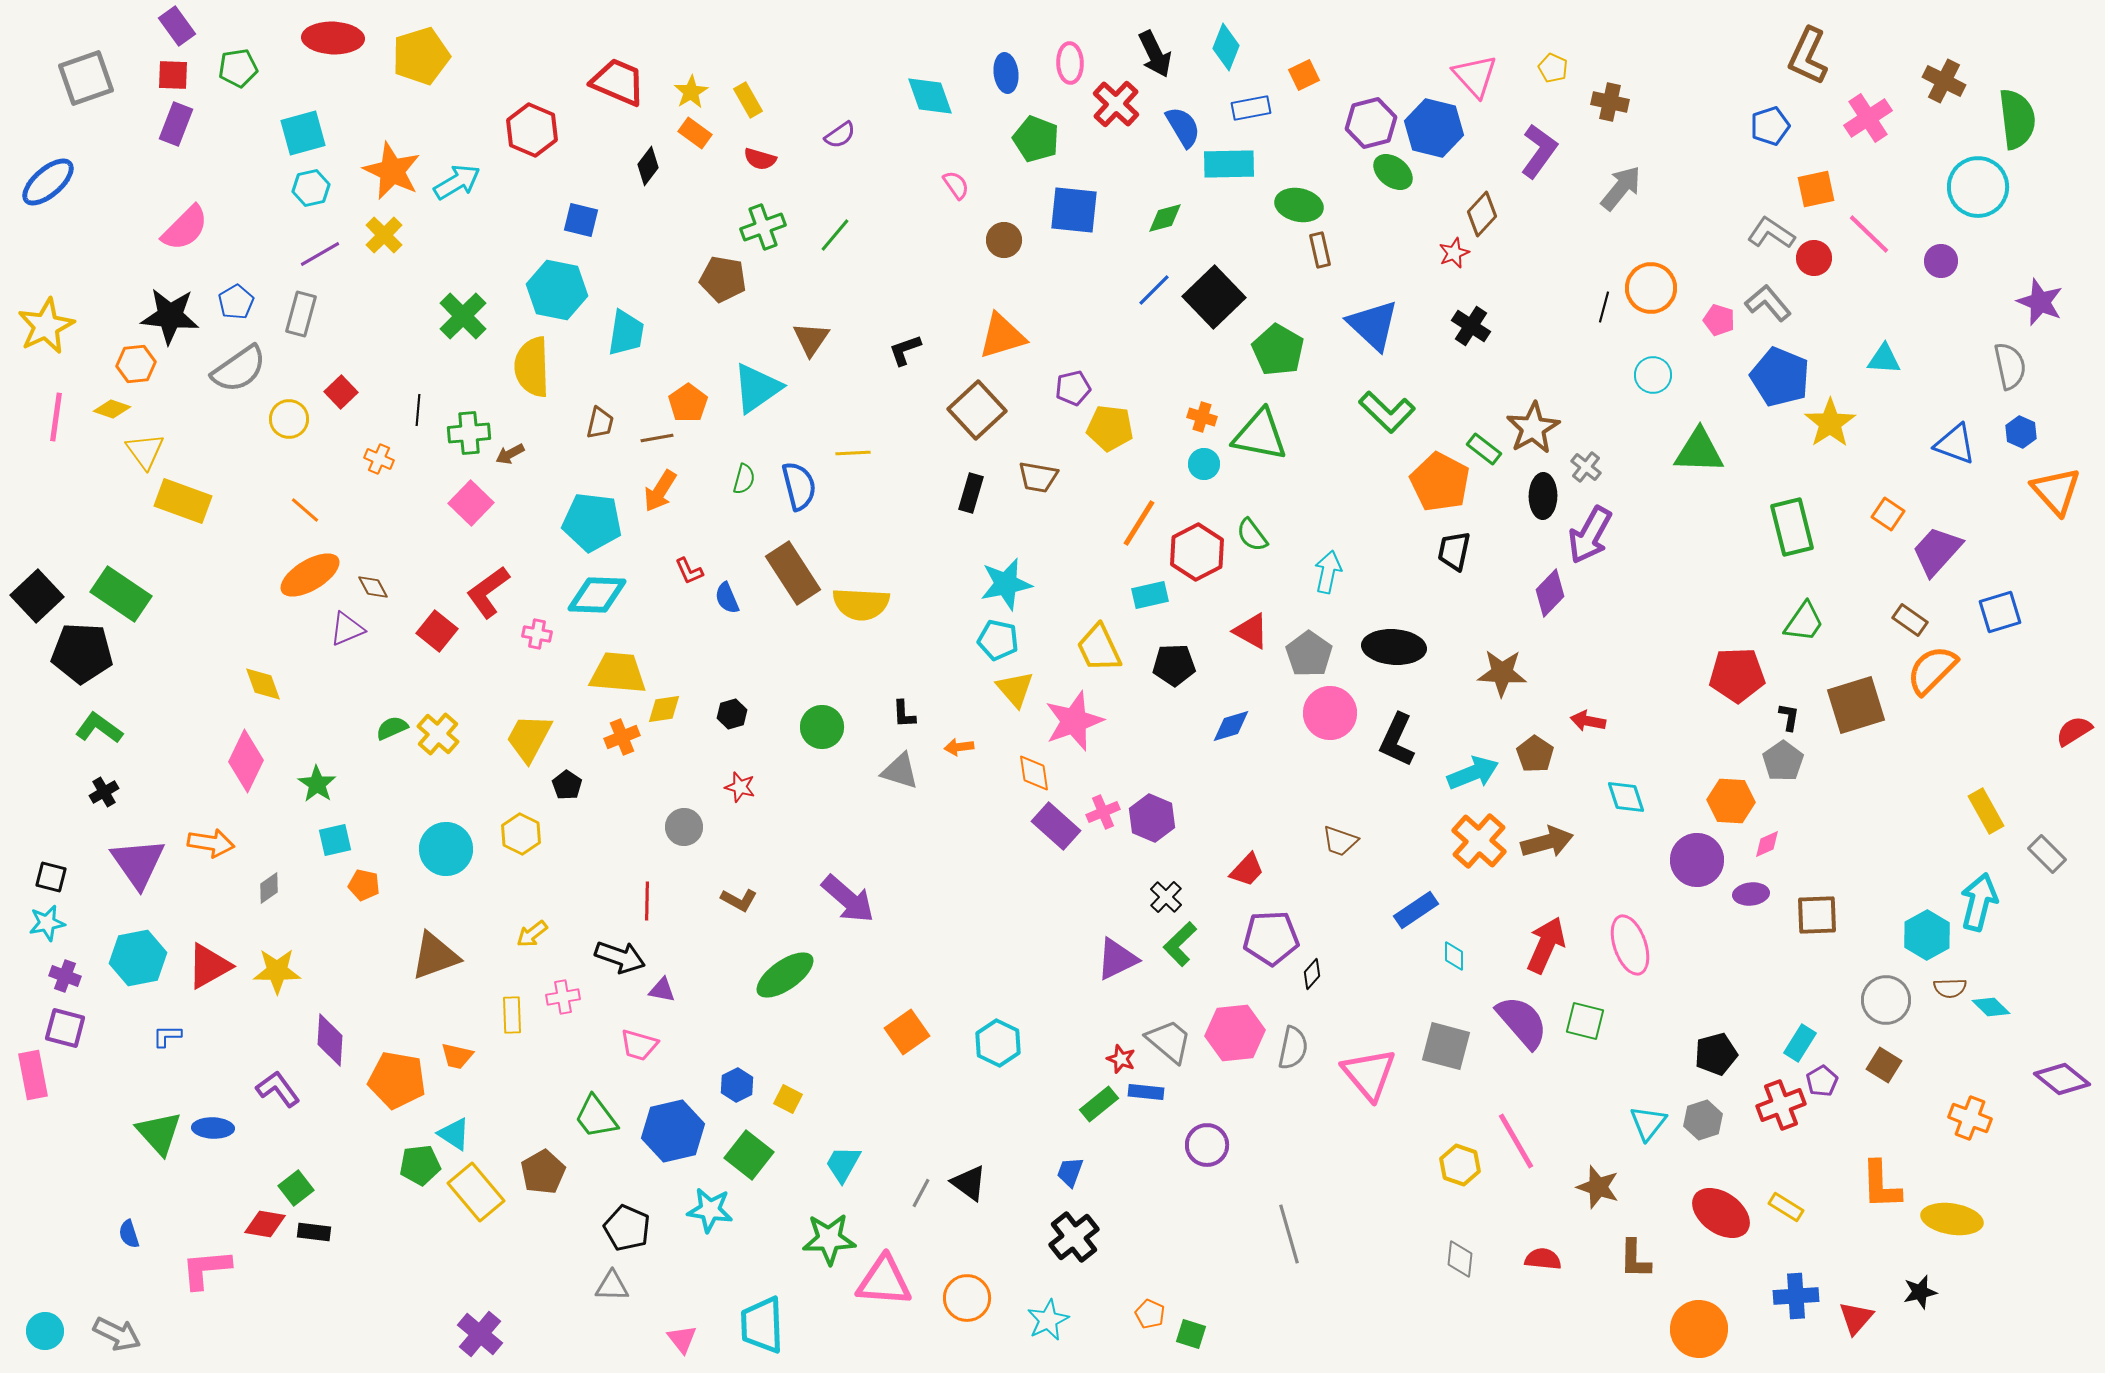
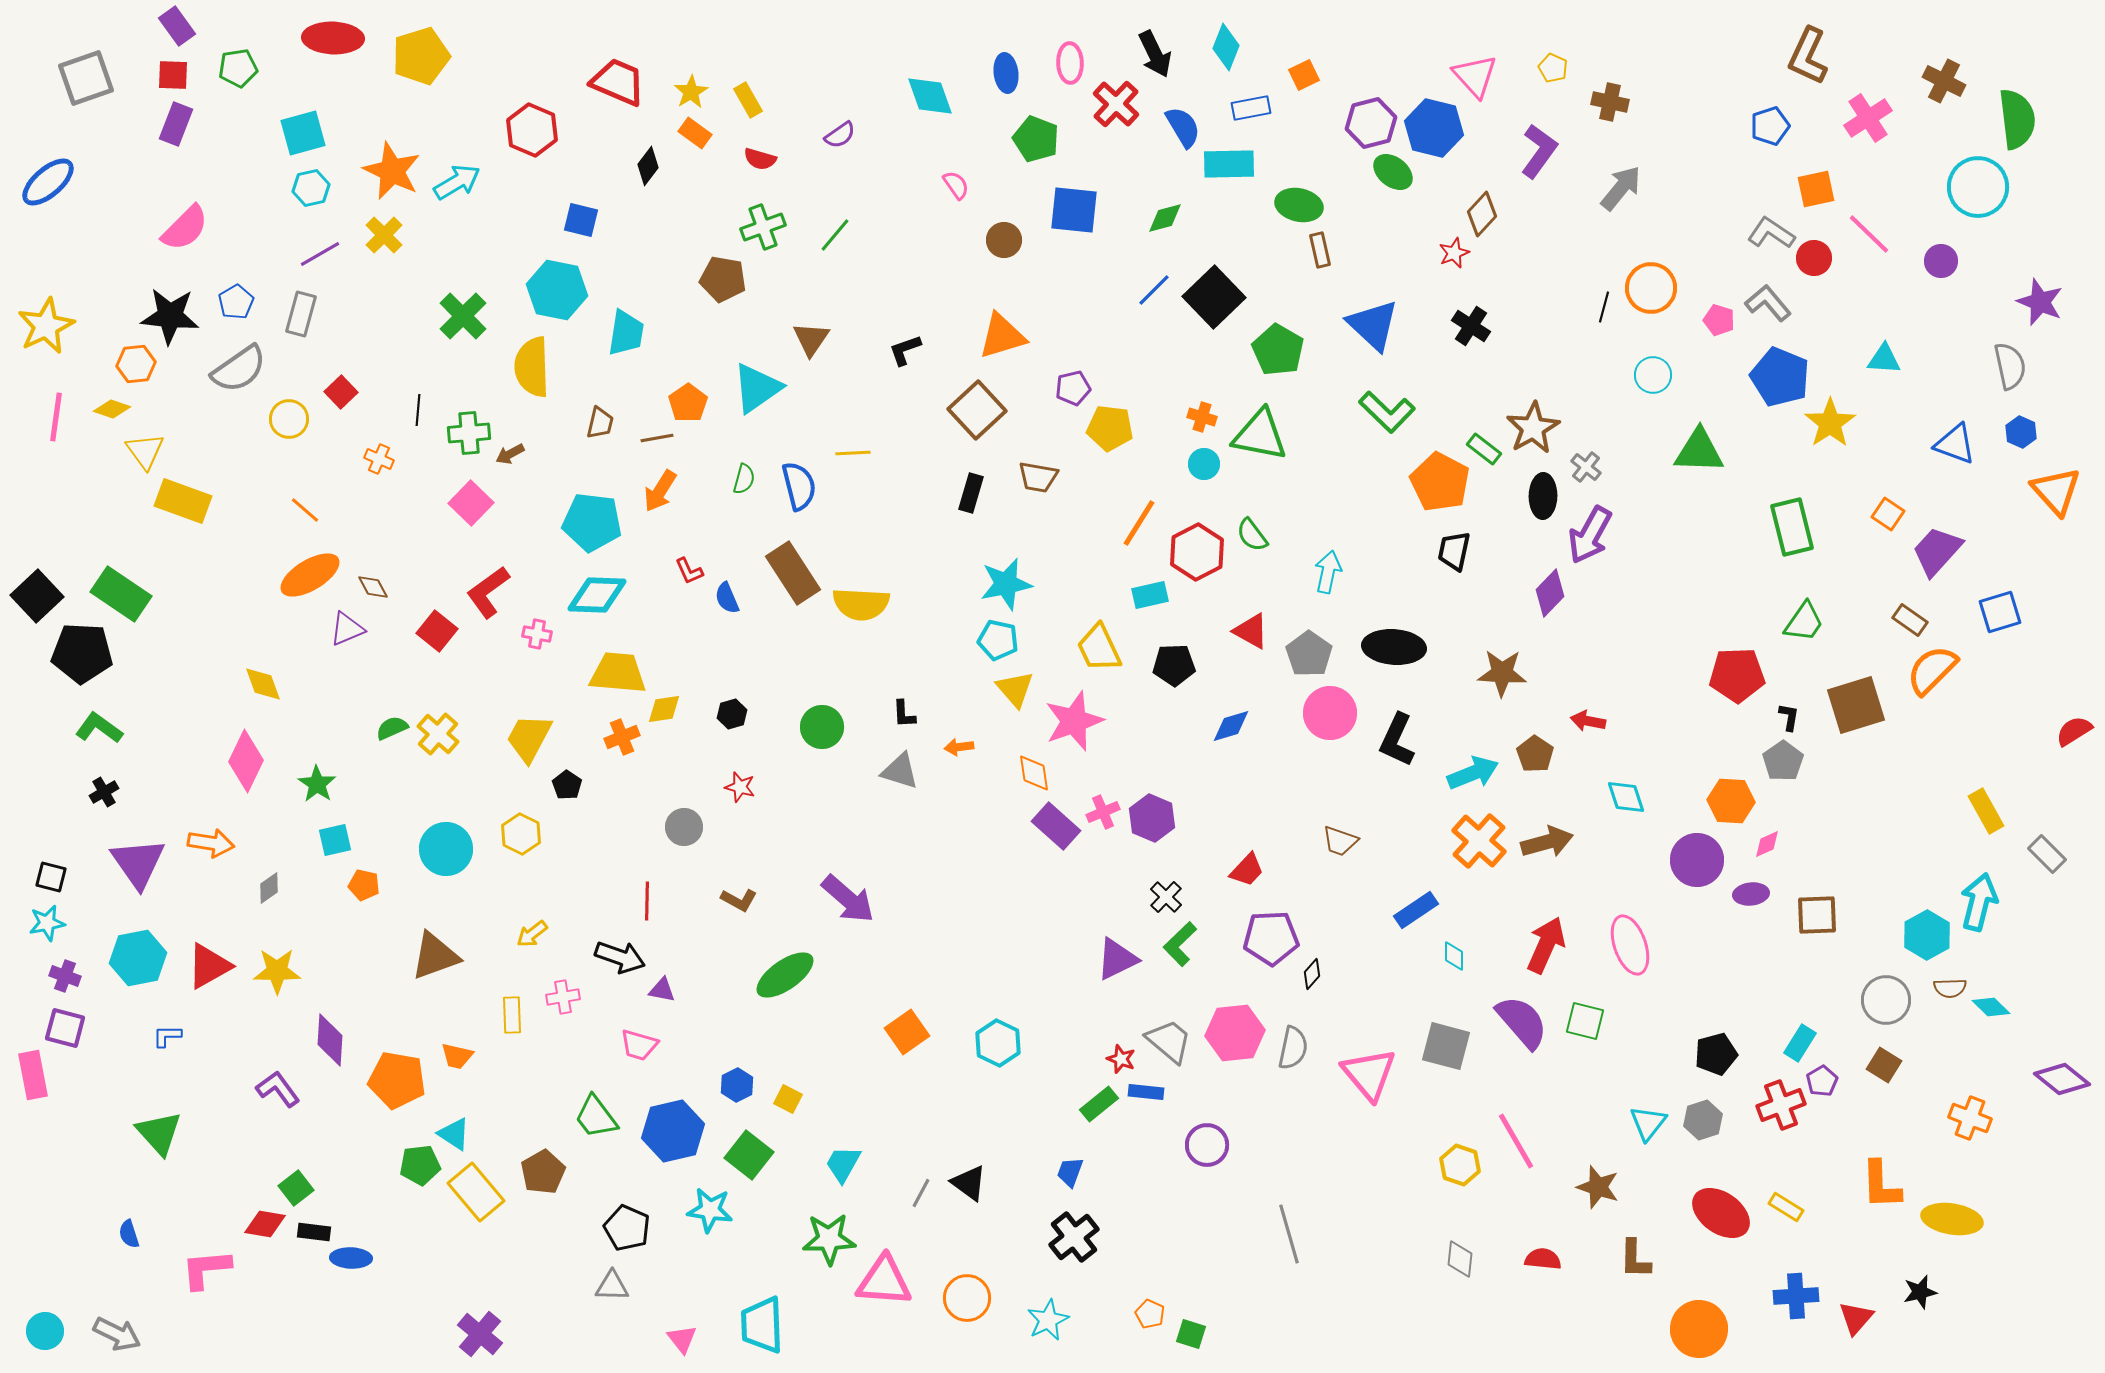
blue ellipse at (213, 1128): moved 138 px right, 130 px down
